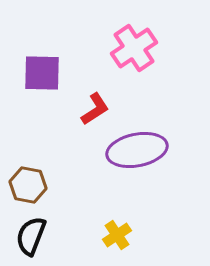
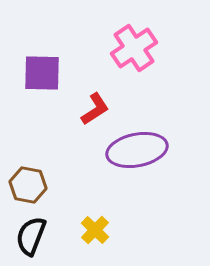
yellow cross: moved 22 px left, 5 px up; rotated 12 degrees counterclockwise
